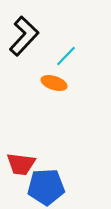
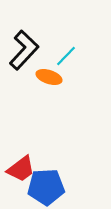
black L-shape: moved 14 px down
orange ellipse: moved 5 px left, 6 px up
red trapezoid: moved 5 px down; rotated 44 degrees counterclockwise
